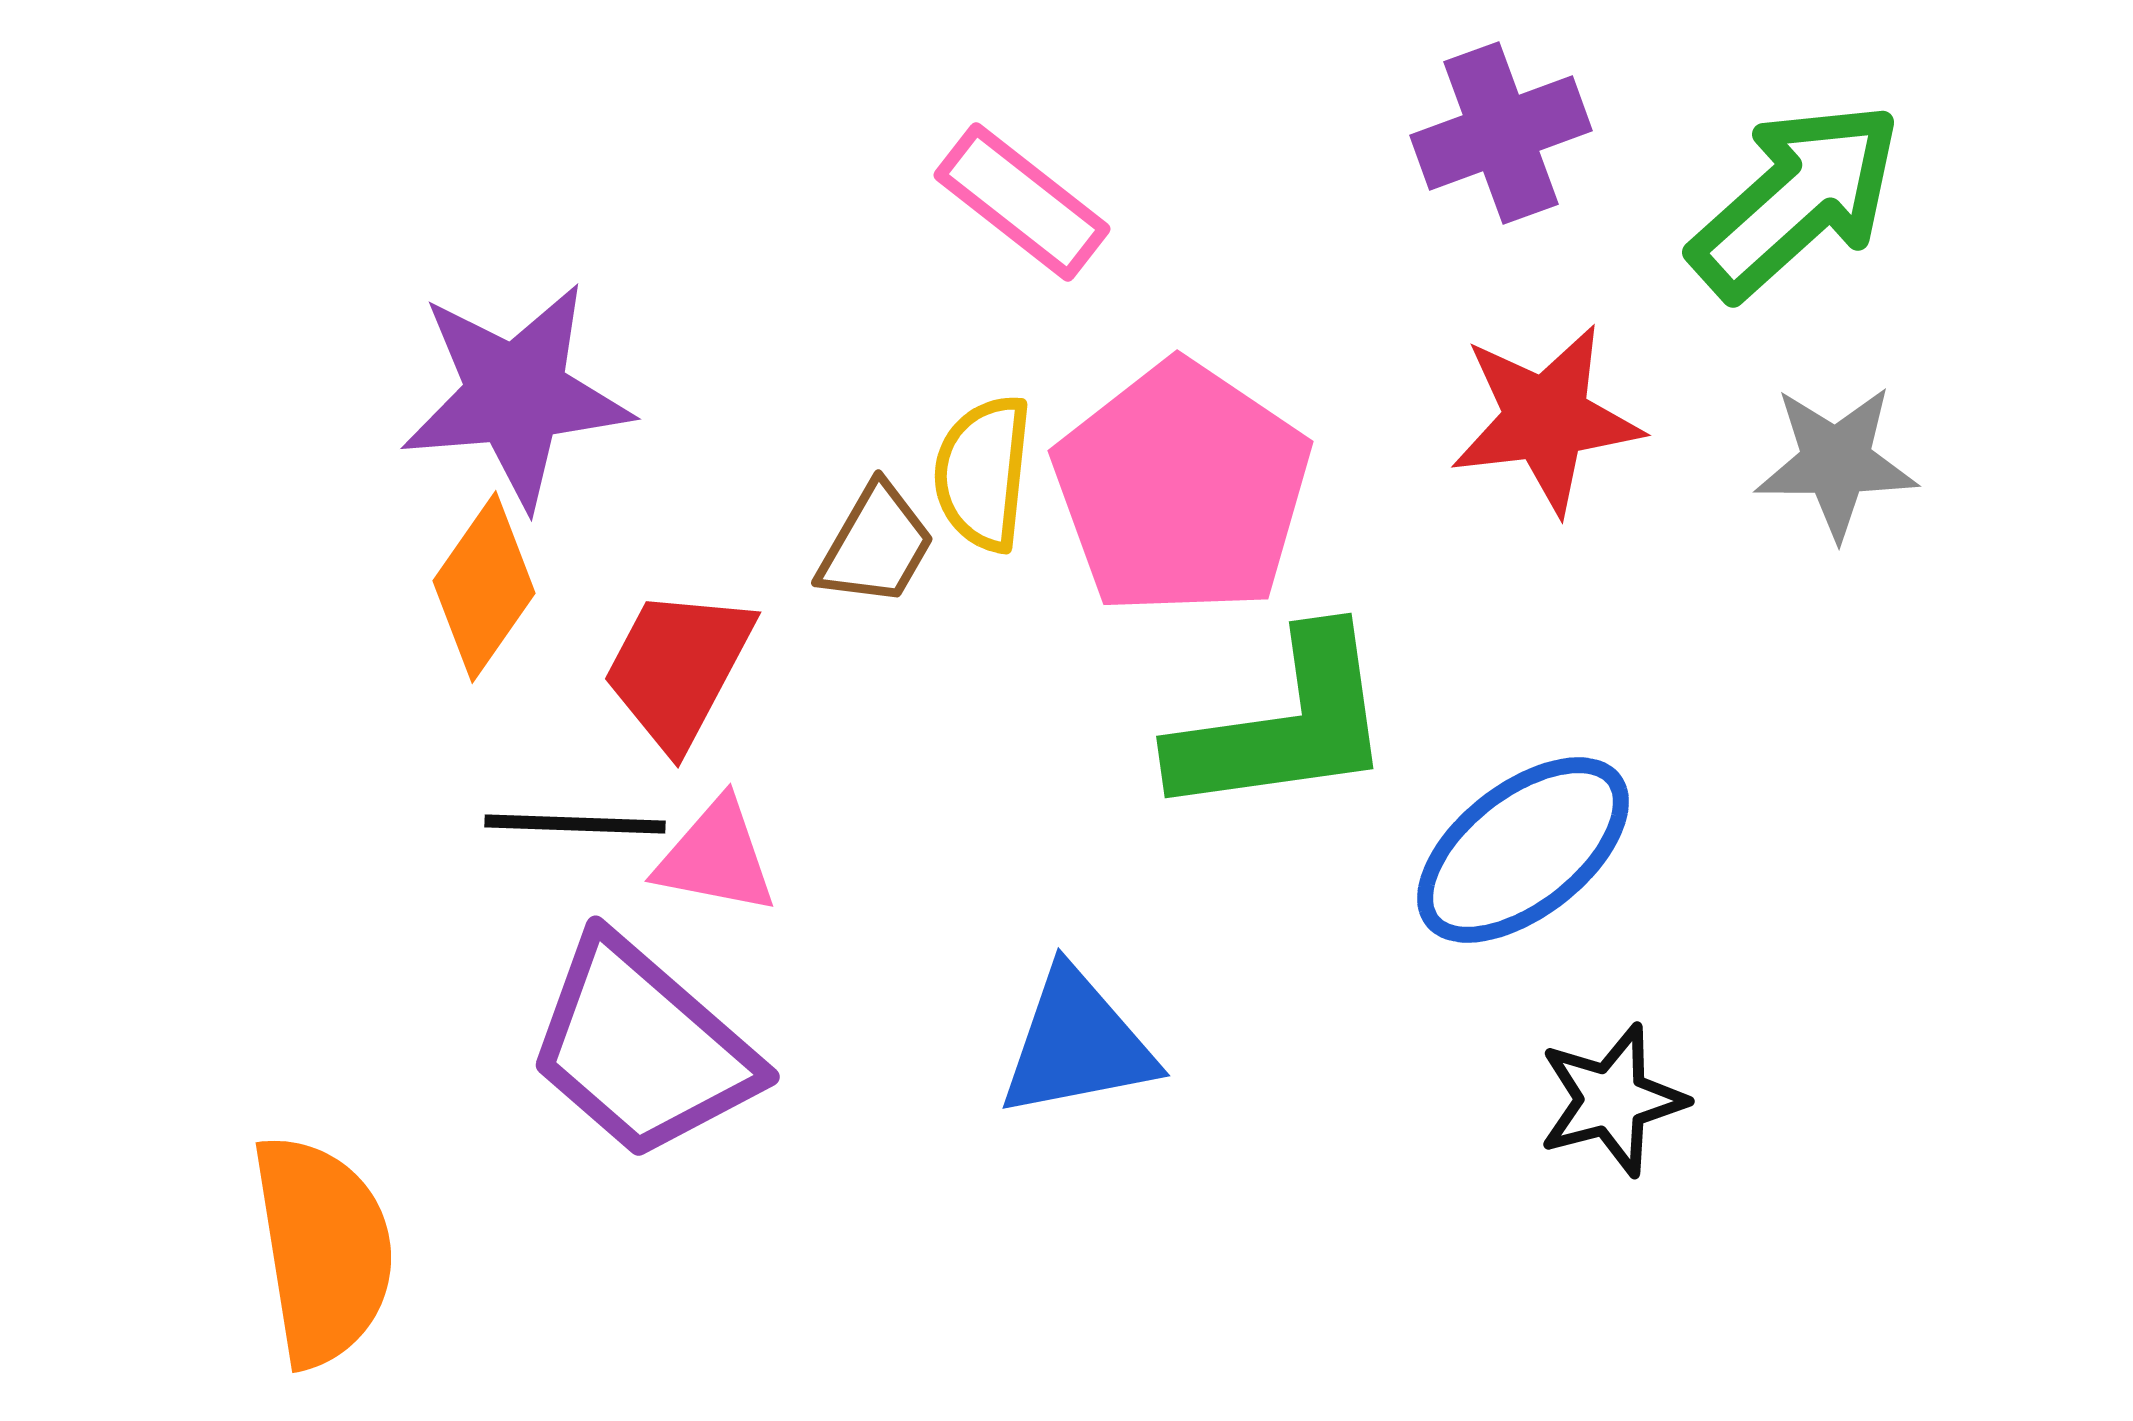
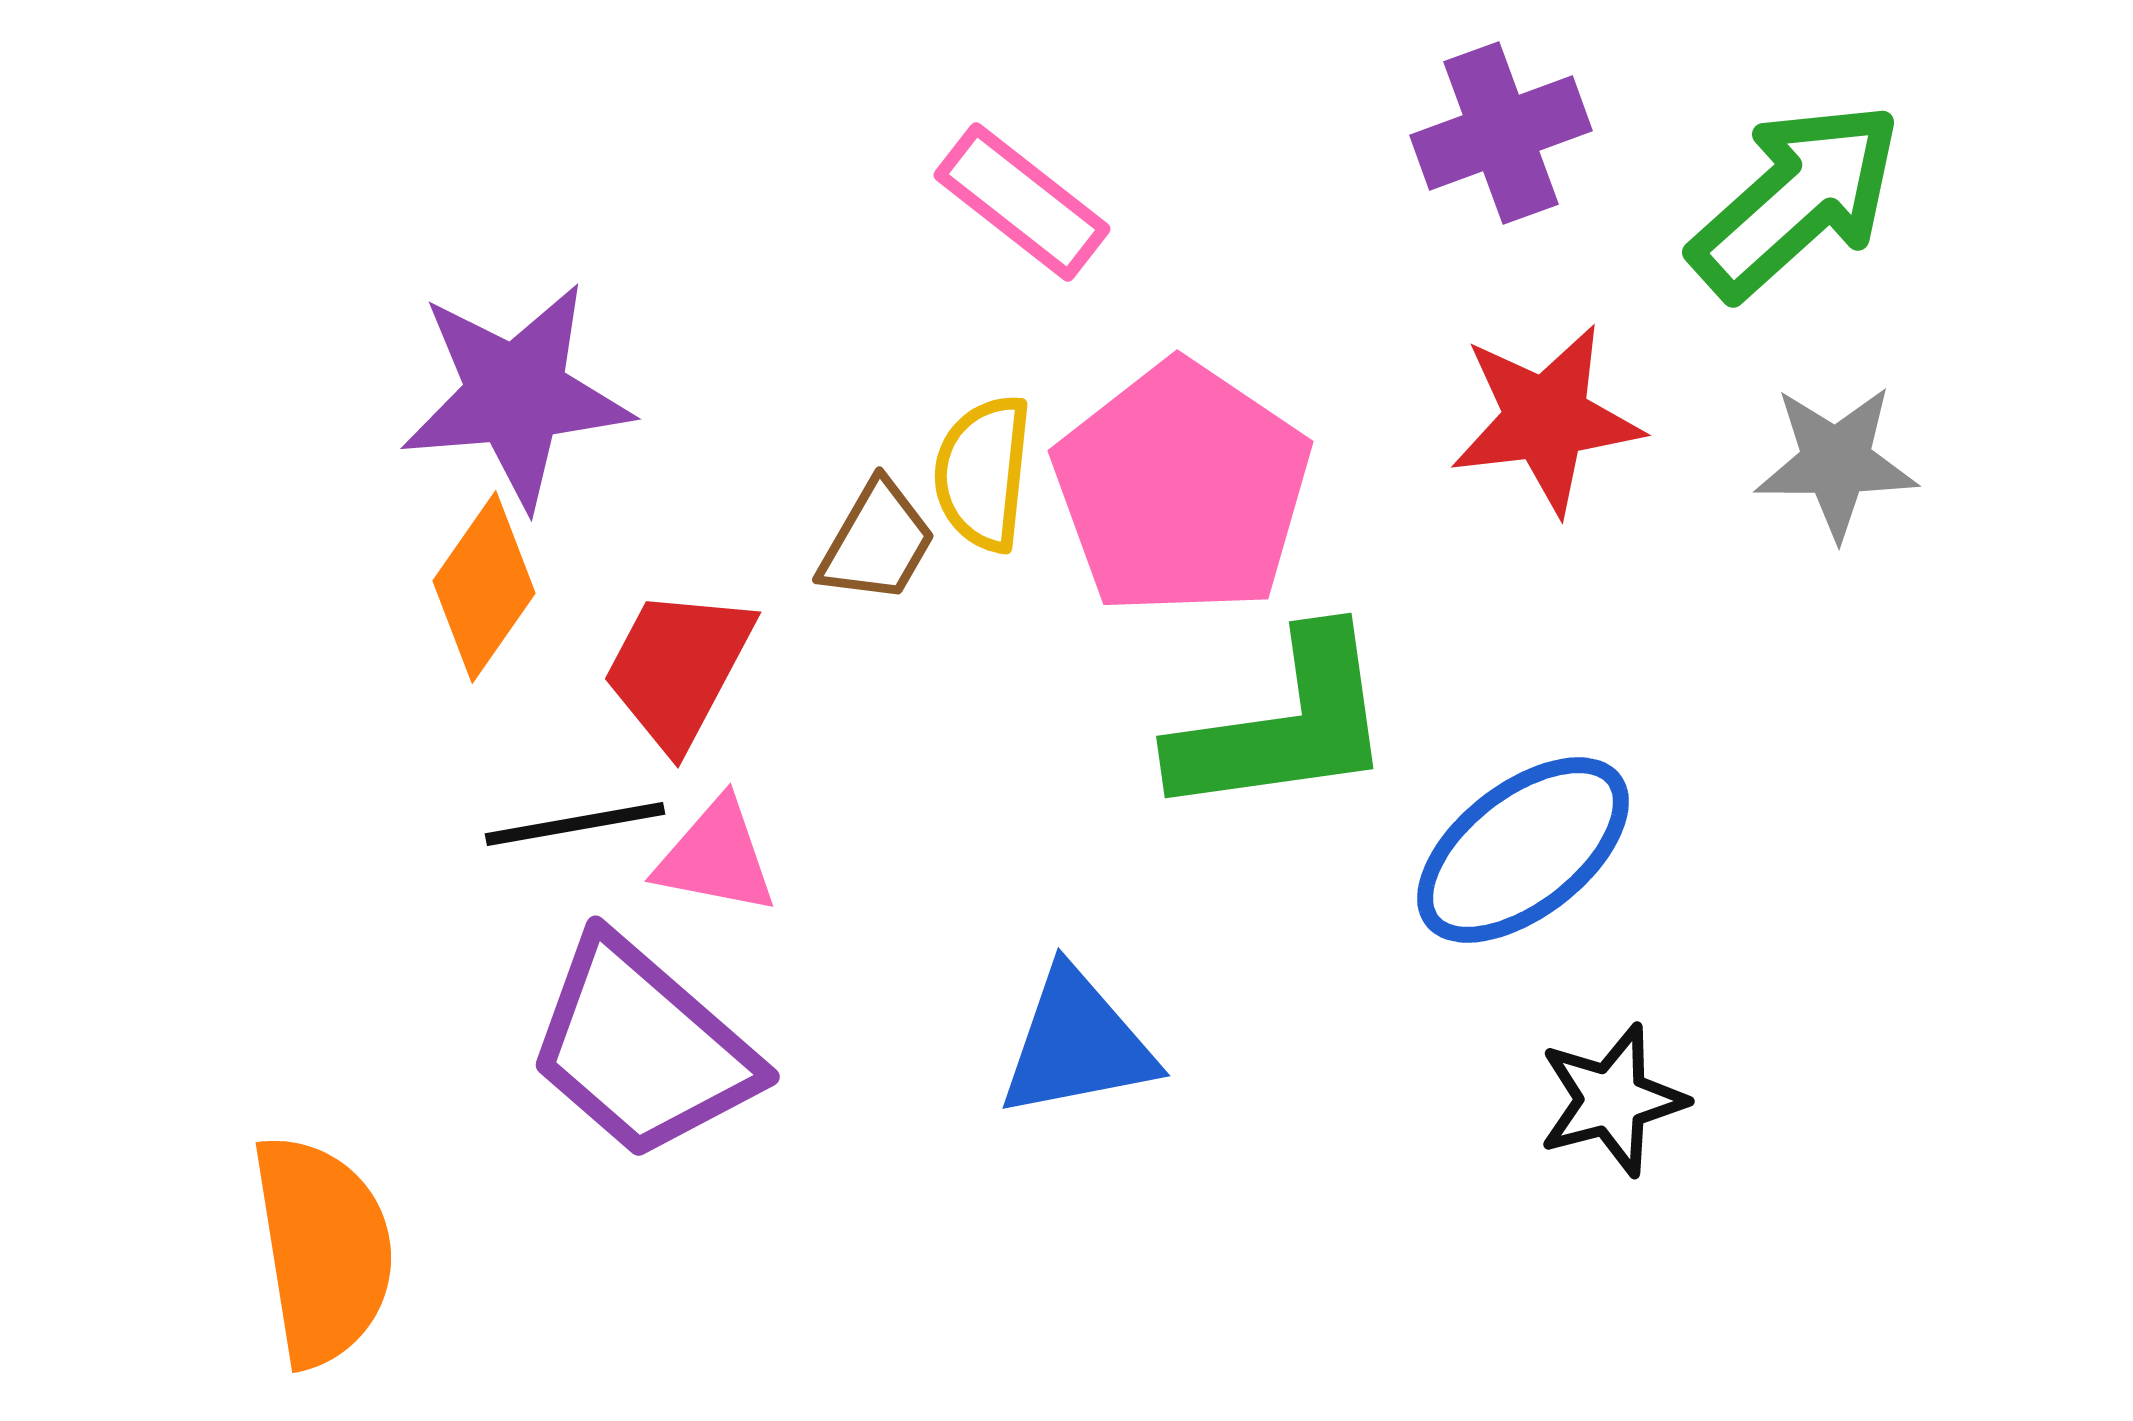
brown trapezoid: moved 1 px right, 3 px up
black line: rotated 12 degrees counterclockwise
